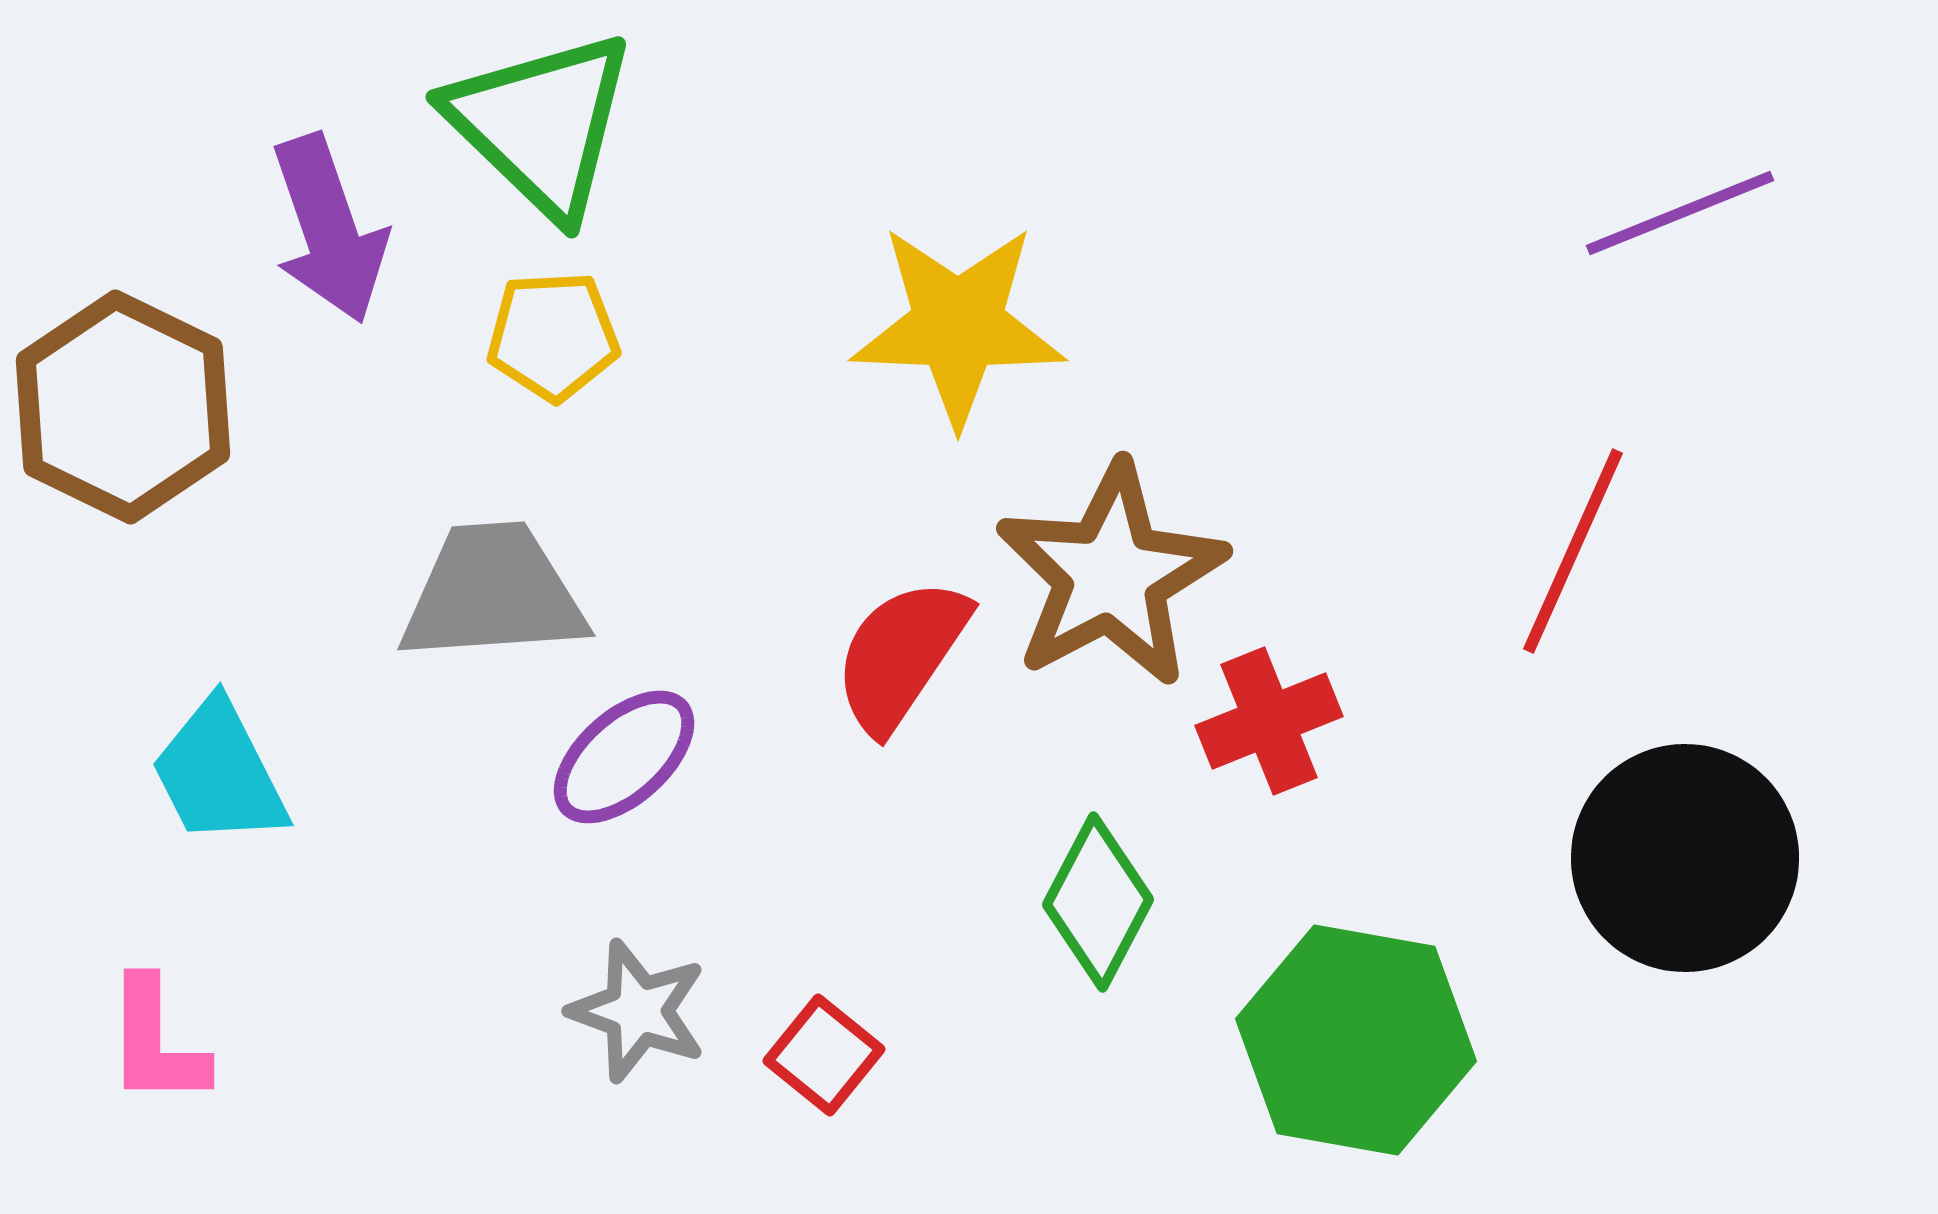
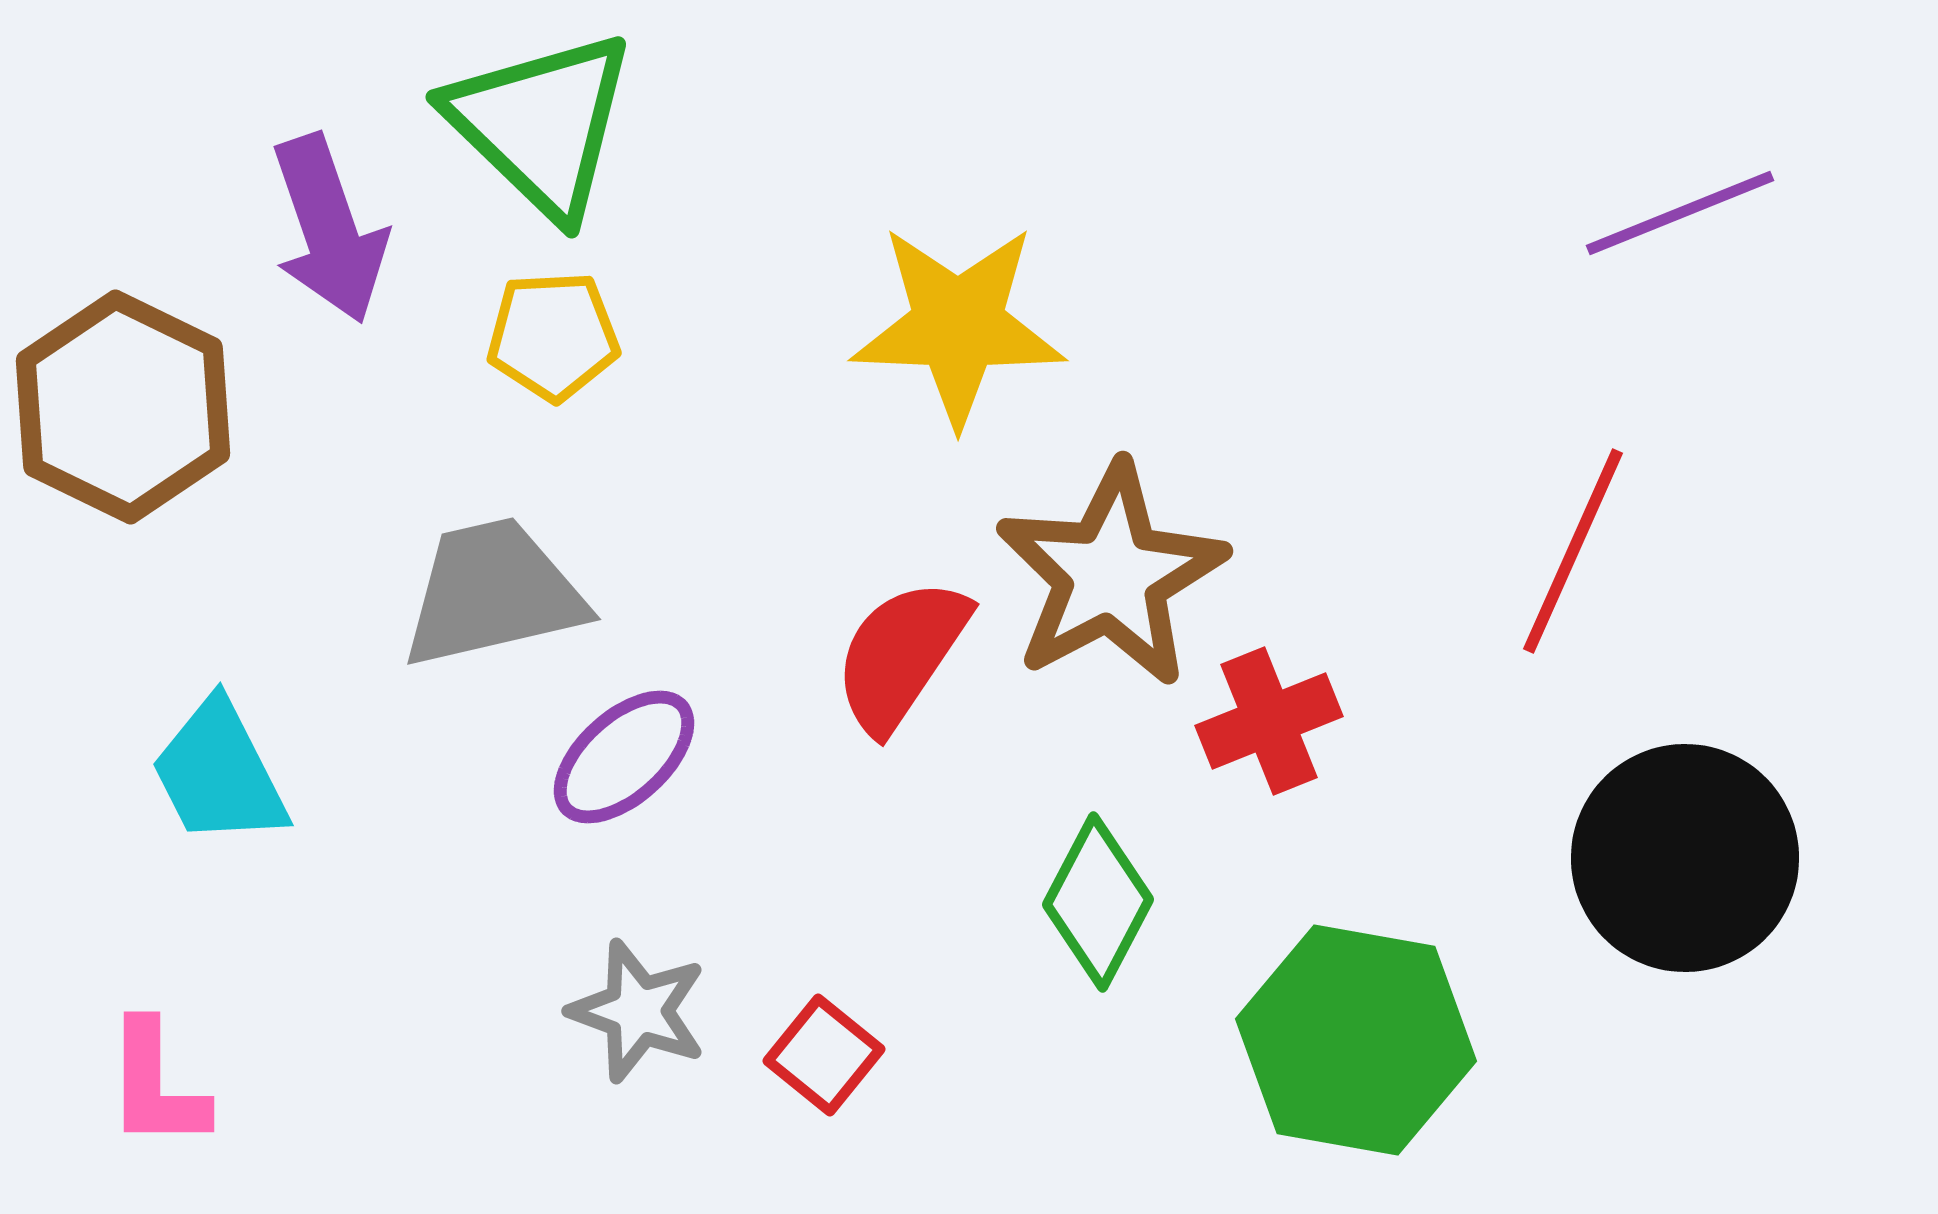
gray trapezoid: rotated 9 degrees counterclockwise
pink L-shape: moved 43 px down
